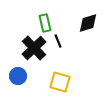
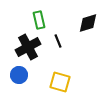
green rectangle: moved 6 px left, 3 px up
black cross: moved 6 px left, 1 px up; rotated 15 degrees clockwise
blue circle: moved 1 px right, 1 px up
